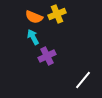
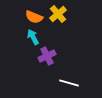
yellow cross: moved 1 px right; rotated 18 degrees counterclockwise
white line: moved 14 px left, 3 px down; rotated 66 degrees clockwise
